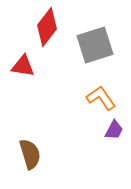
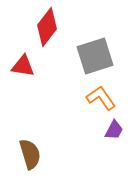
gray square: moved 11 px down
